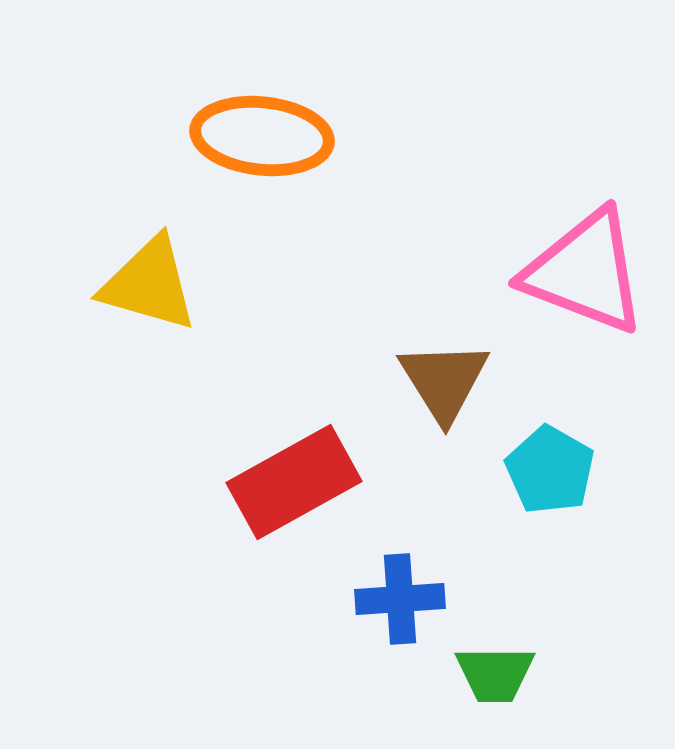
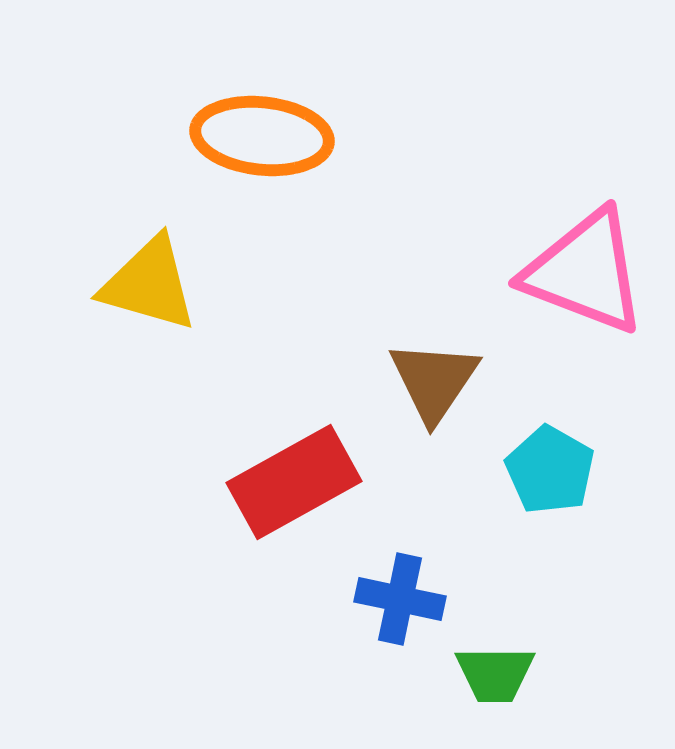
brown triangle: moved 10 px left; rotated 6 degrees clockwise
blue cross: rotated 16 degrees clockwise
